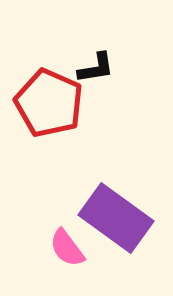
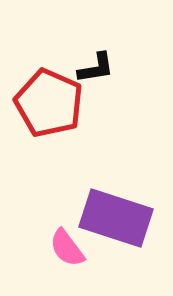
purple rectangle: rotated 18 degrees counterclockwise
